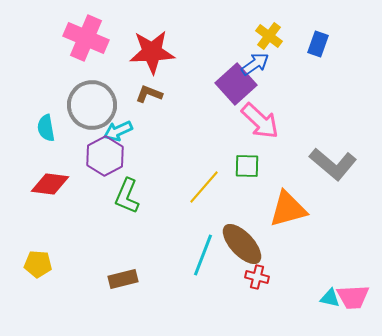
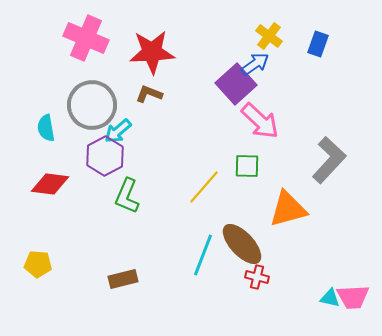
cyan arrow: rotated 16 degrees counterclockwise
gray L-shape: moved 4 px left, 4 px up; rotated 87 degrees counterclockwise
